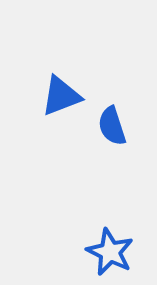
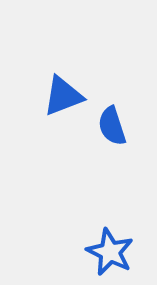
blue triangle: moved 2 px right
